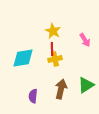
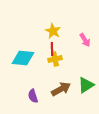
cyan diamond: rotated 15 degrees clockwise
brown arrow: rotated 48 degrees clockwise
purple semicircle: rotated 24 degrees counterclockwise
